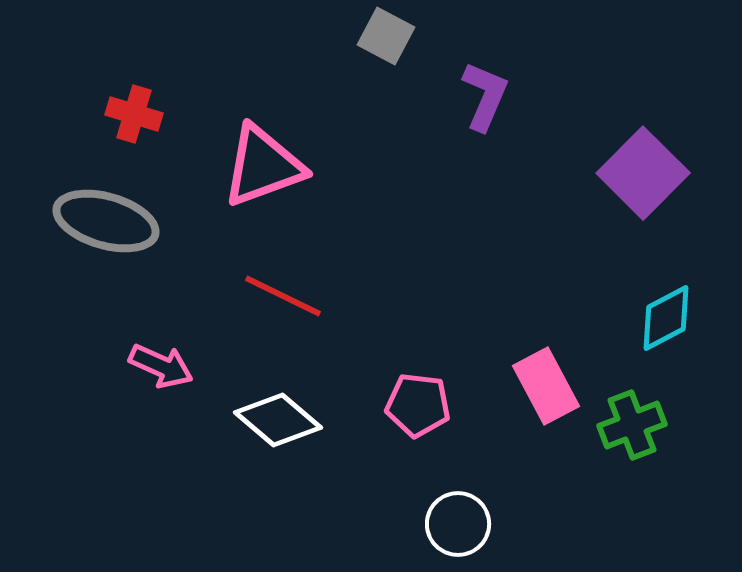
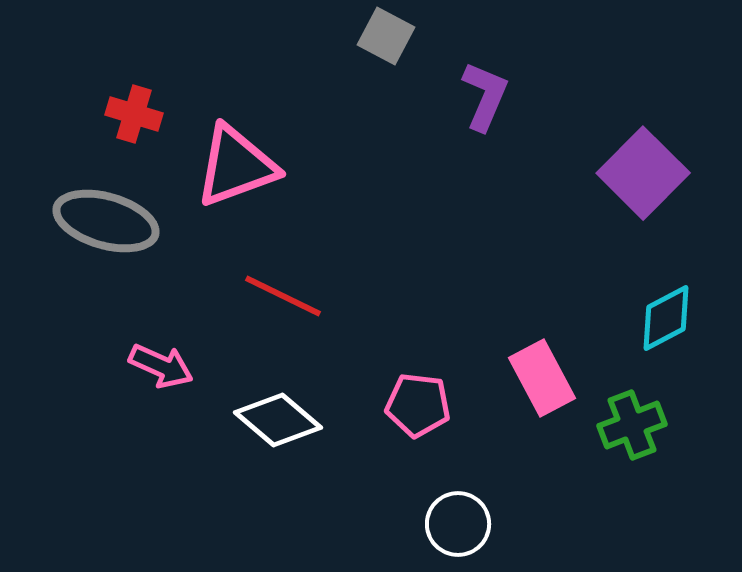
pink triangle: moved 27 px left
pink rectangle: moved 4 px left, 8 px up
